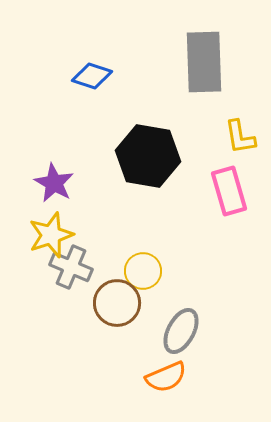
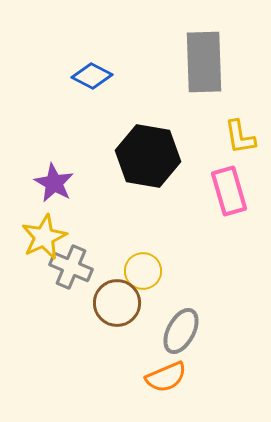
blue diamond: rotated 9 degrees clockwise
yellow star: moved 7 px left, 2 px down; rotated 6 degrees counterclockwise
